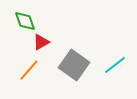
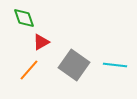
green diamond: moved 1 px left, 3 px up
cyan line: rotated 45 degrees clockwise
